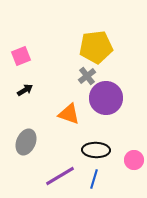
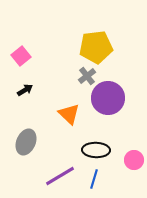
pink square: rotated 18 degrees counterclockwise
purple circle: moved 2 px right
orange triangle: rotated 25 degrees clockwise
